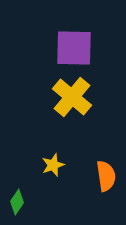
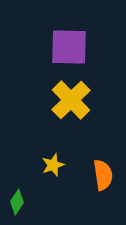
purple square: moved 5 px left, 1 px up
yellow cross: moved 1 px left, 3 px down; rotated 6 degrees clockwise
orange semicircle: moved 3 px left, 1 px up
